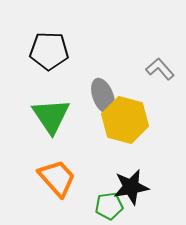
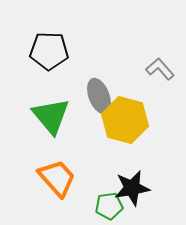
gray ellipse: moved 4 px left
green triangle: rotated 6 degrees counterclockwise
black star: moved 1 px right, 1 px down
